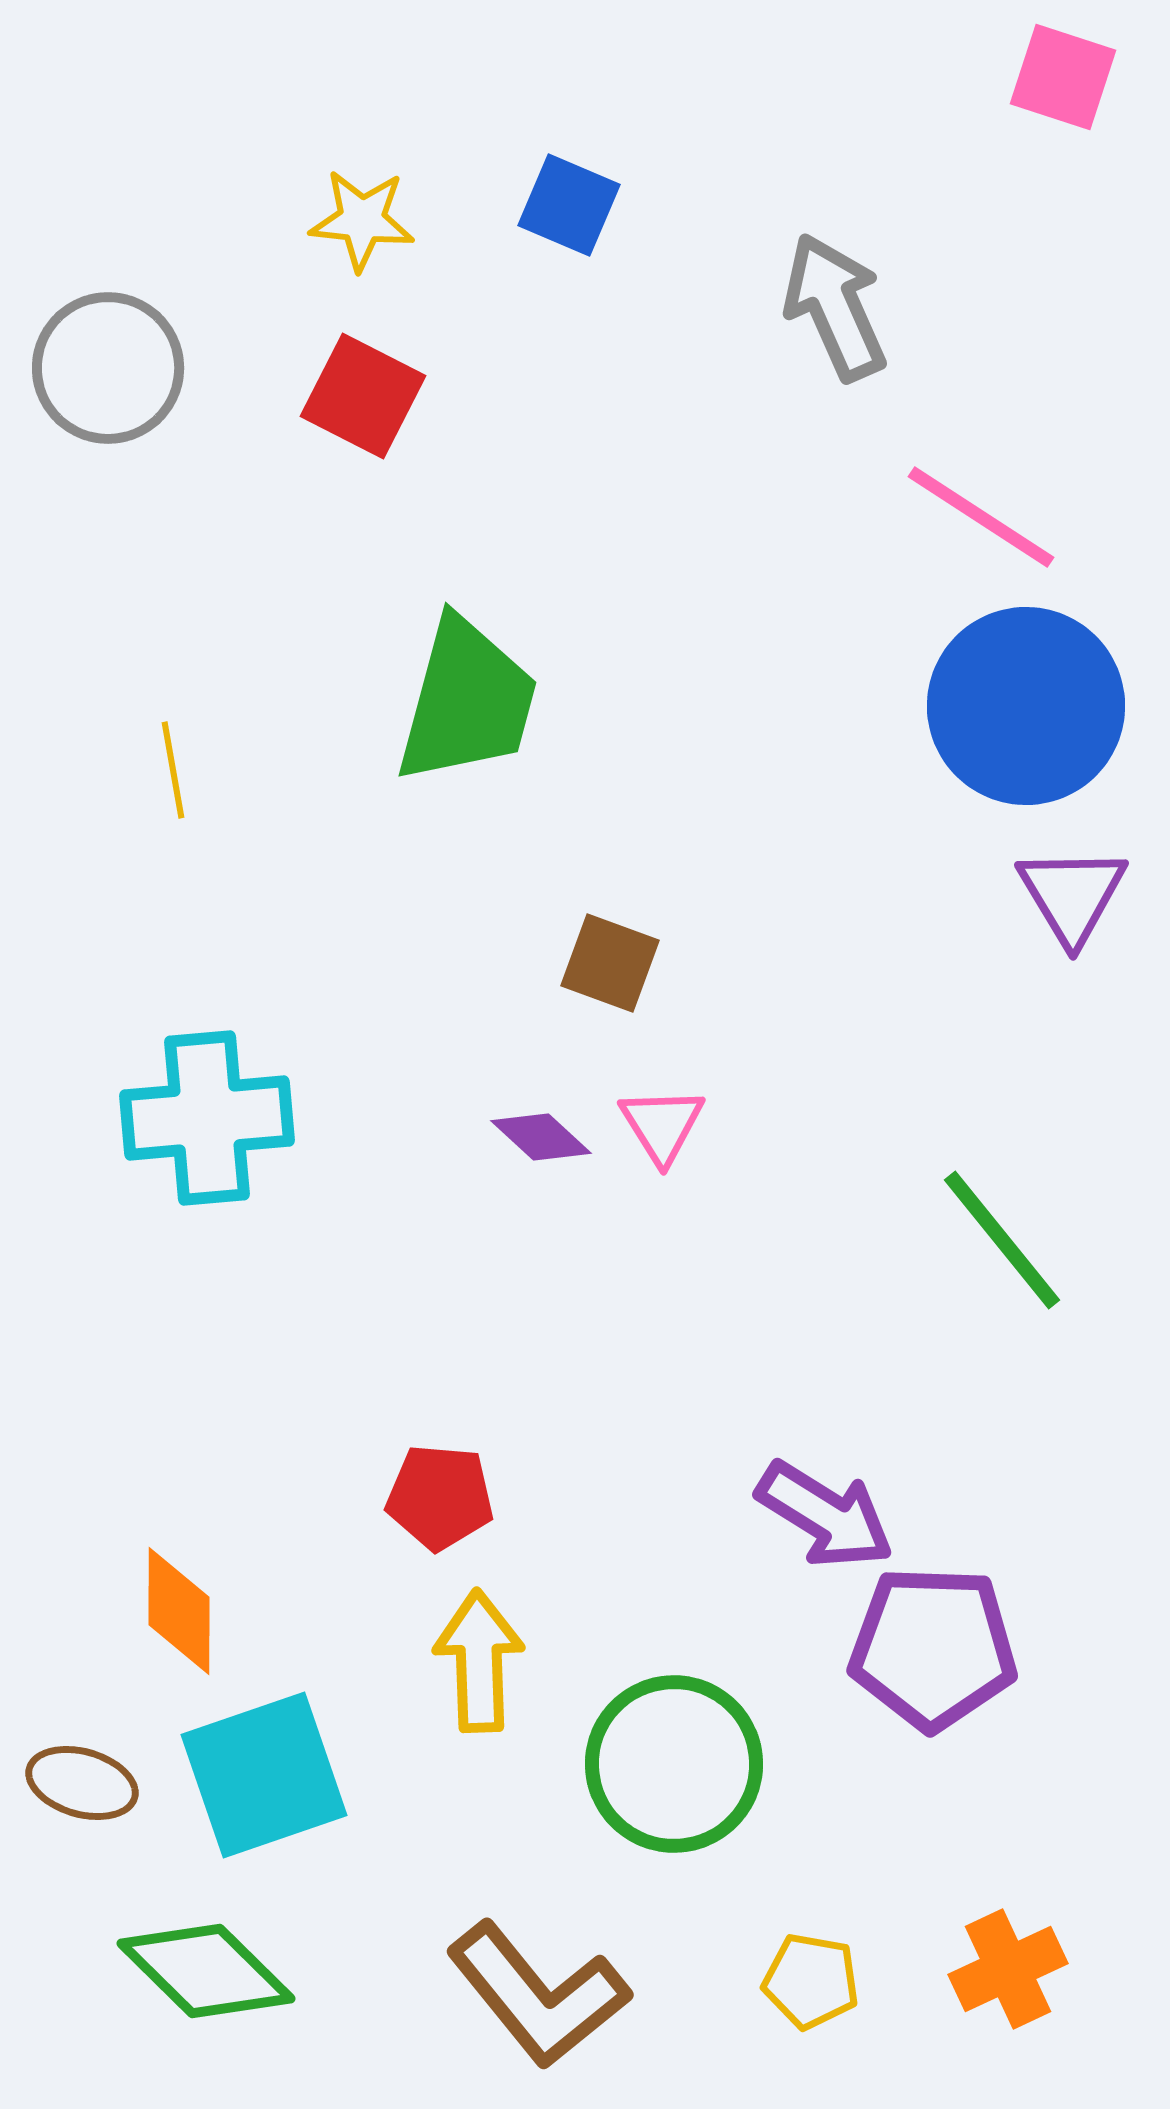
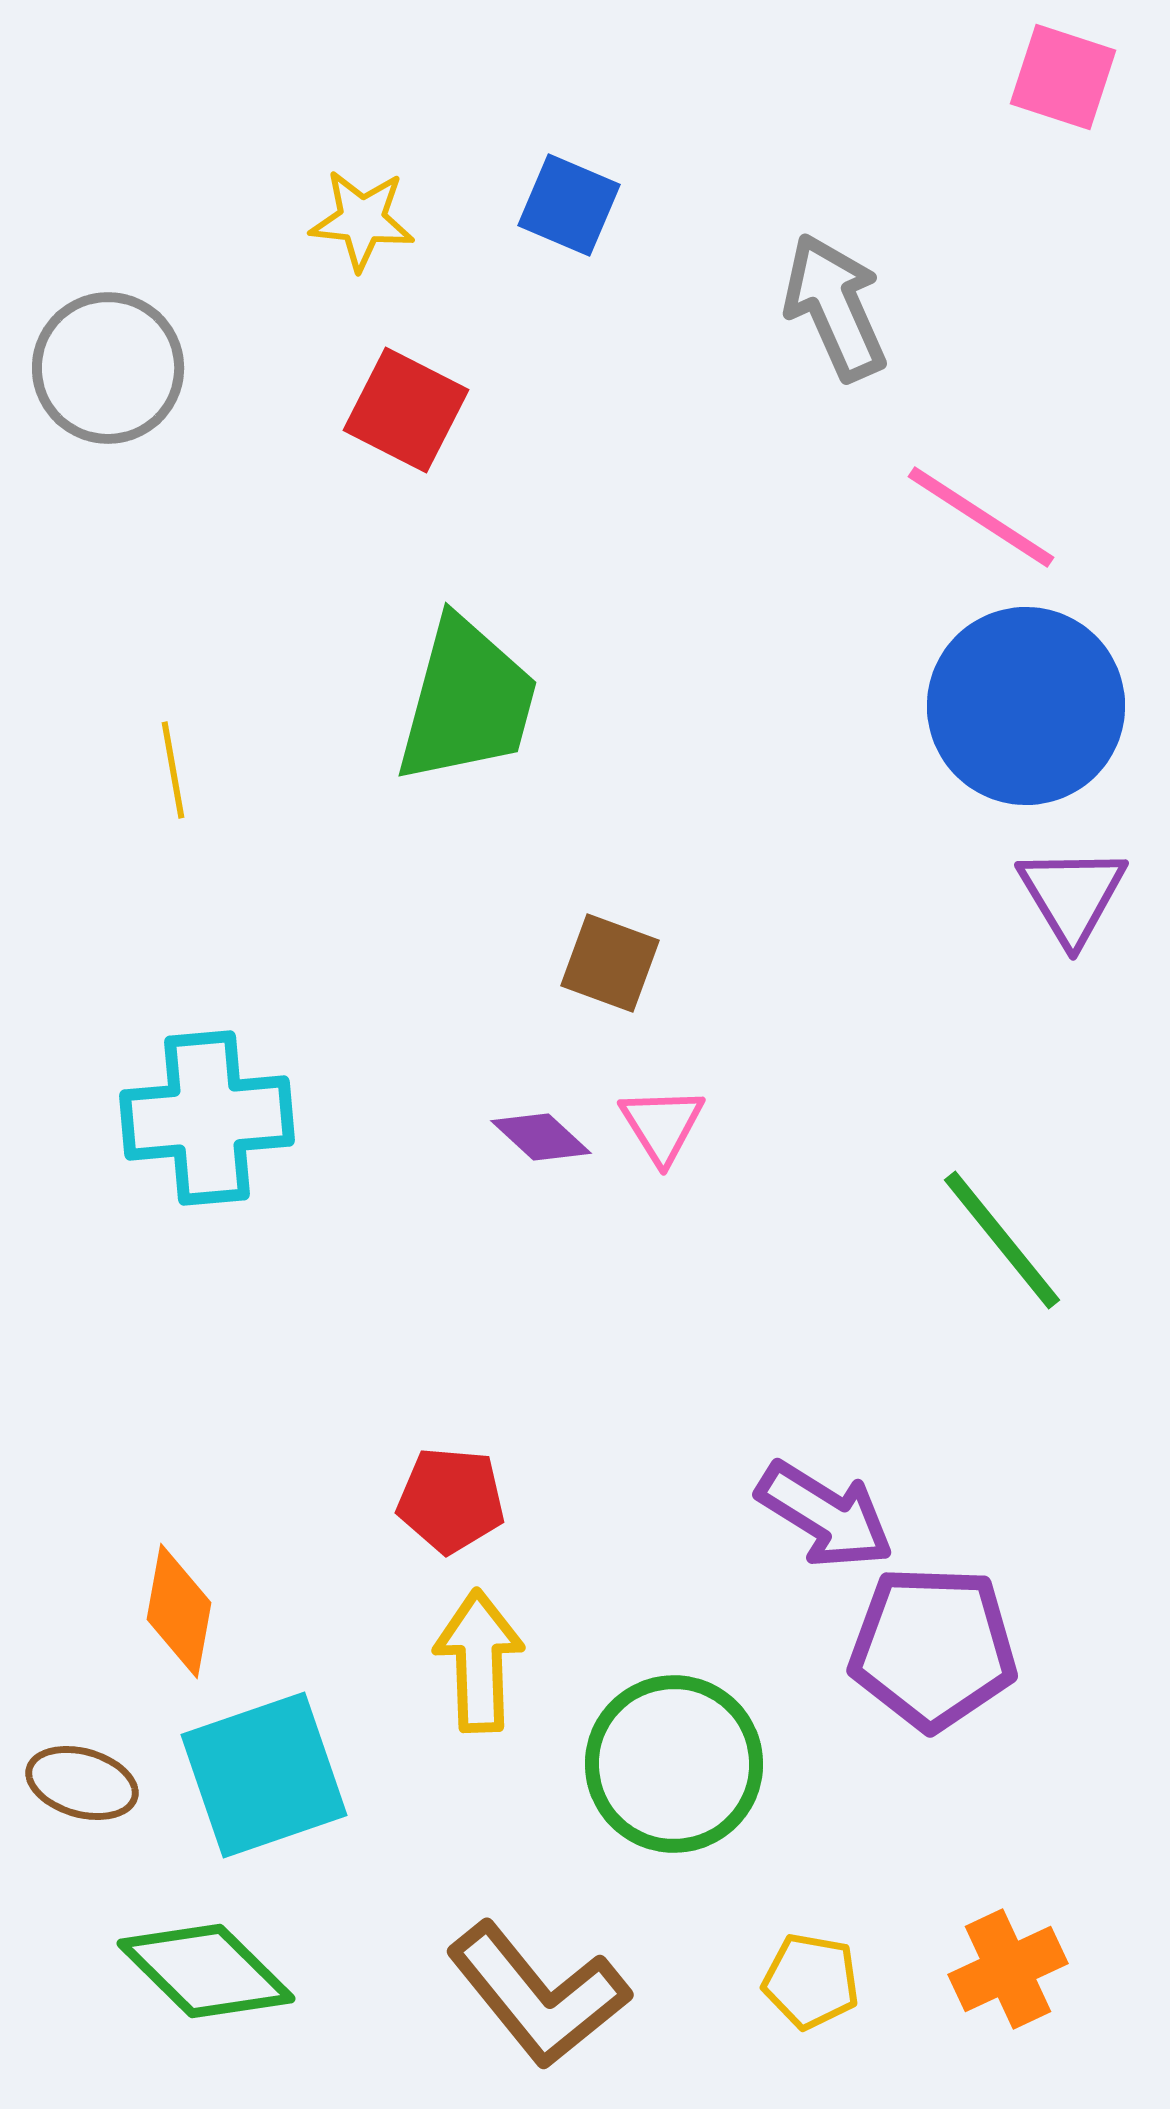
red square: moved 43 px right, 14 px down
red pentagon: moved 11 px right, 3 px down
orange diamond: rotated 10 degrees clockwise
